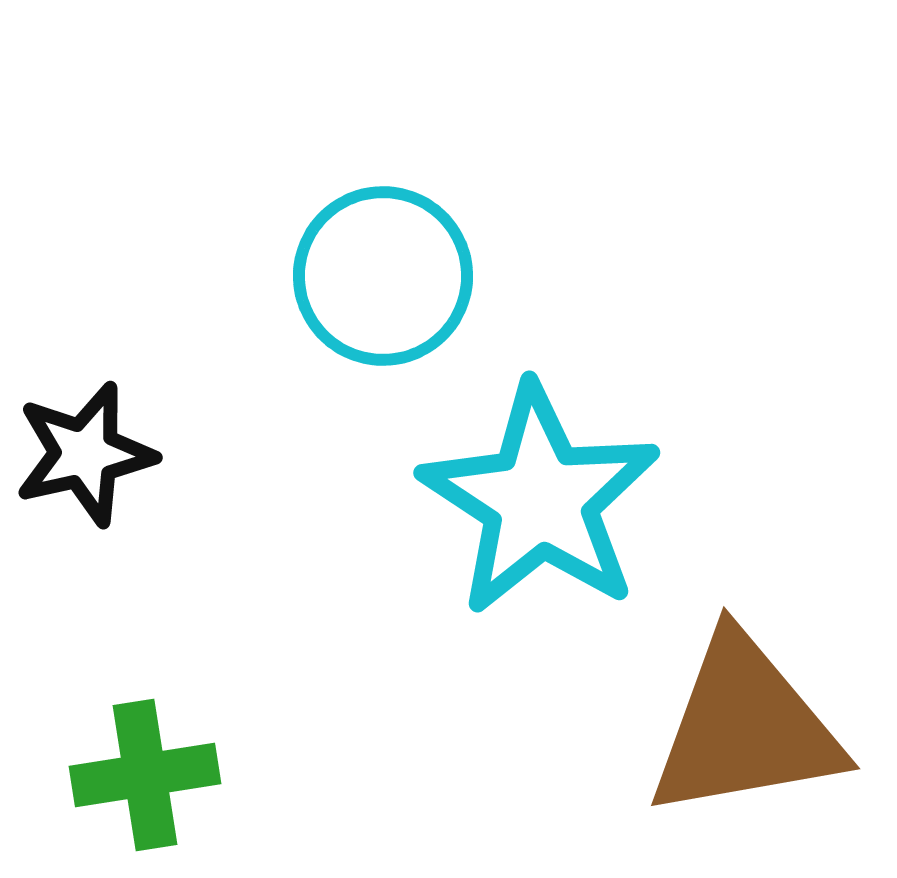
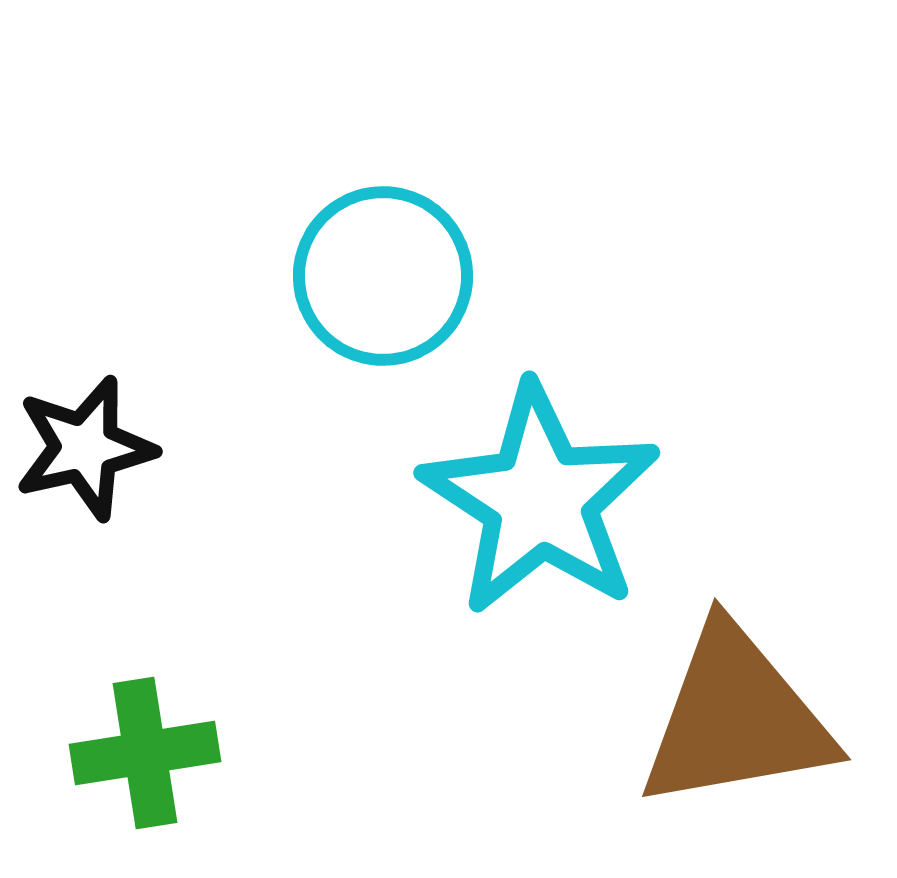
black star: moved 6 px up
brown triangle: moved 9 px left, 9 px up
green cross: moved 22 px up
